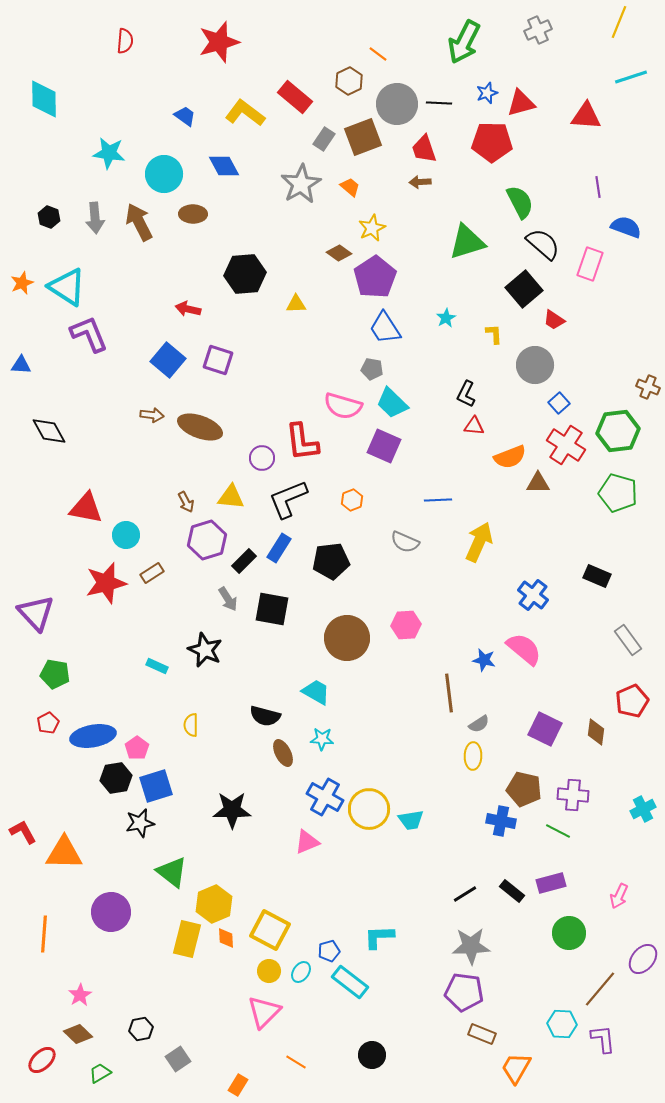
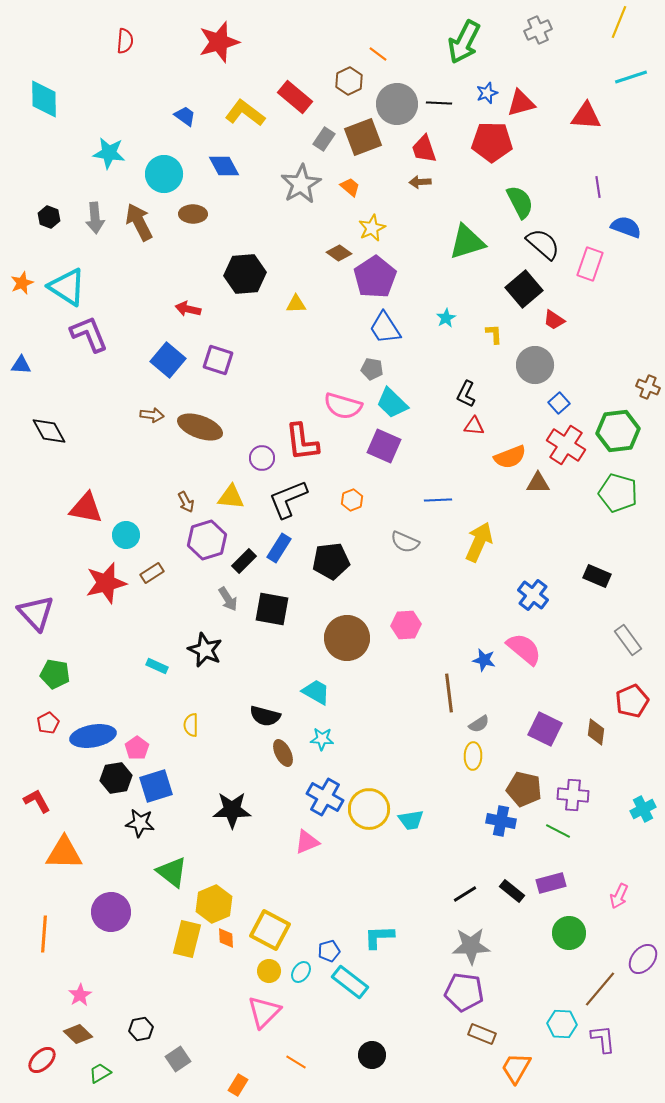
black star at (140, 823): rotated 20 degrees clockwise
red L-shape at (23, 832): moved 14 px right, 31 px up
